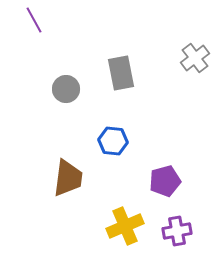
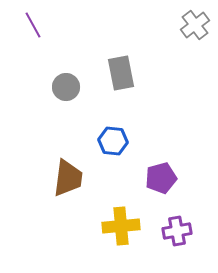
purple line: moved 1 px left, 5 px down
gray cross: moved 33 px up
gray circle: moved 2 px up
purple pentagon: moved 4 px left, 3 px up
yellow cross: moved 4 px left; rotated 18 degrees clockwise
